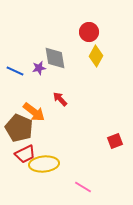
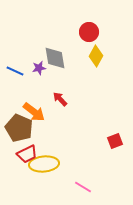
red trapezoid: moved 2 px right
